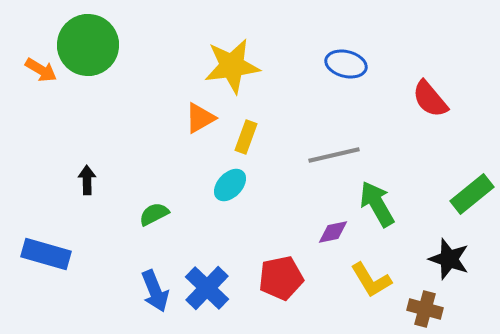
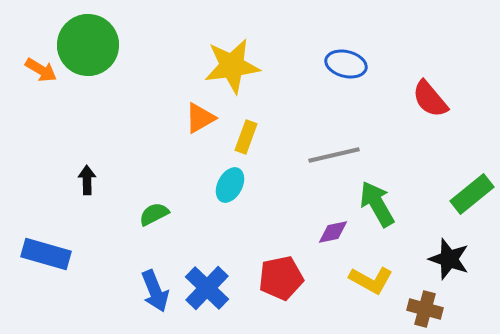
cyan ellipse: rotated 16 degrees counterclockwise
yellow L-shape: rotated 30 degrees counterclockwise
